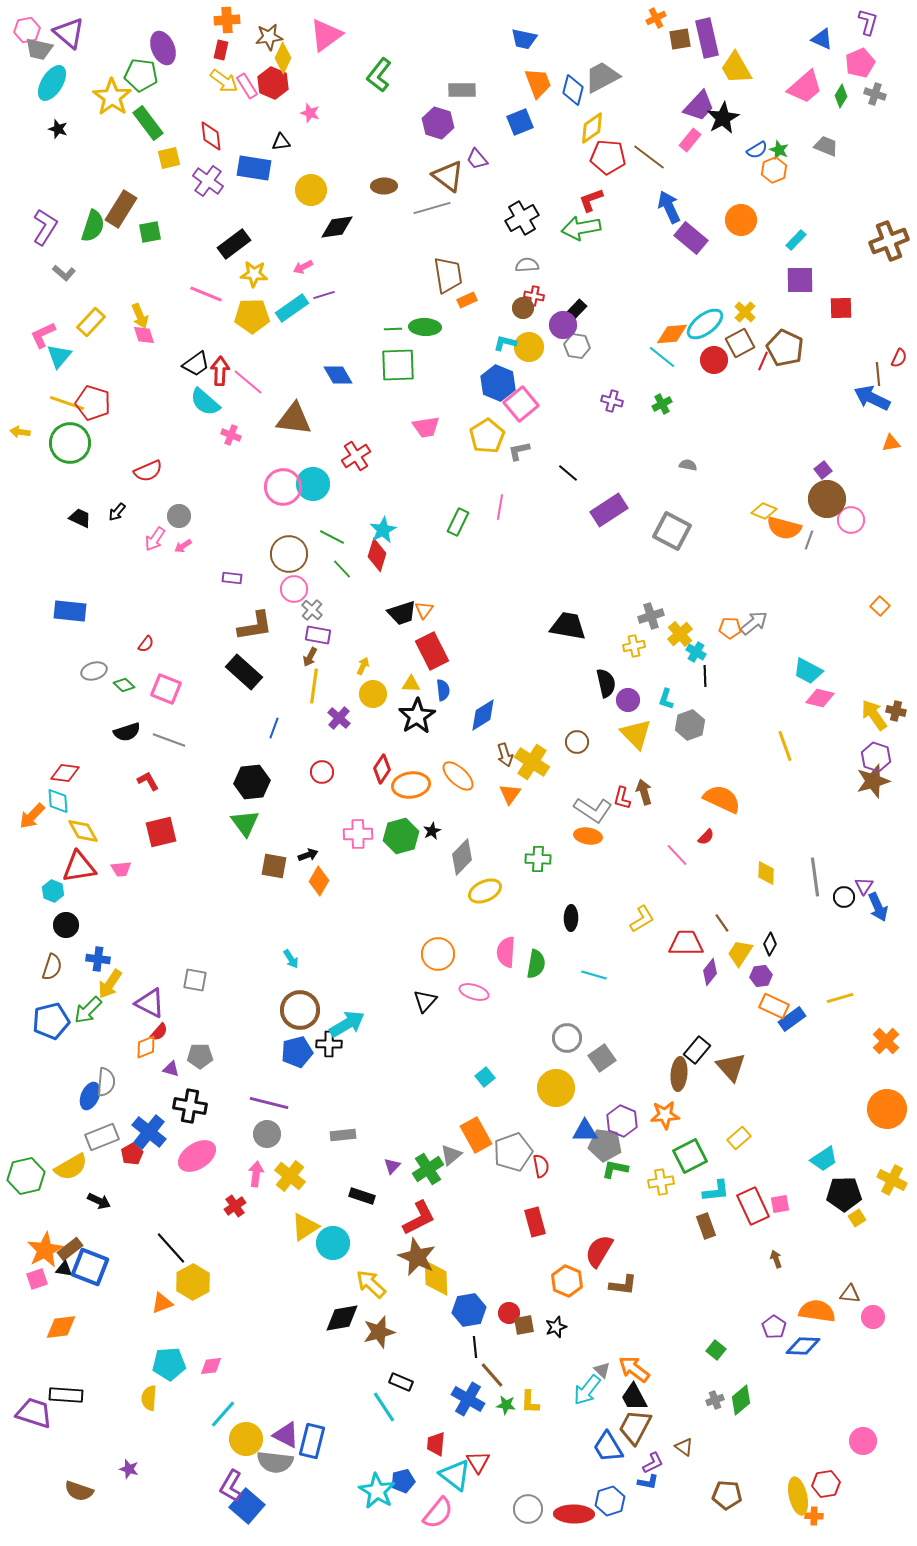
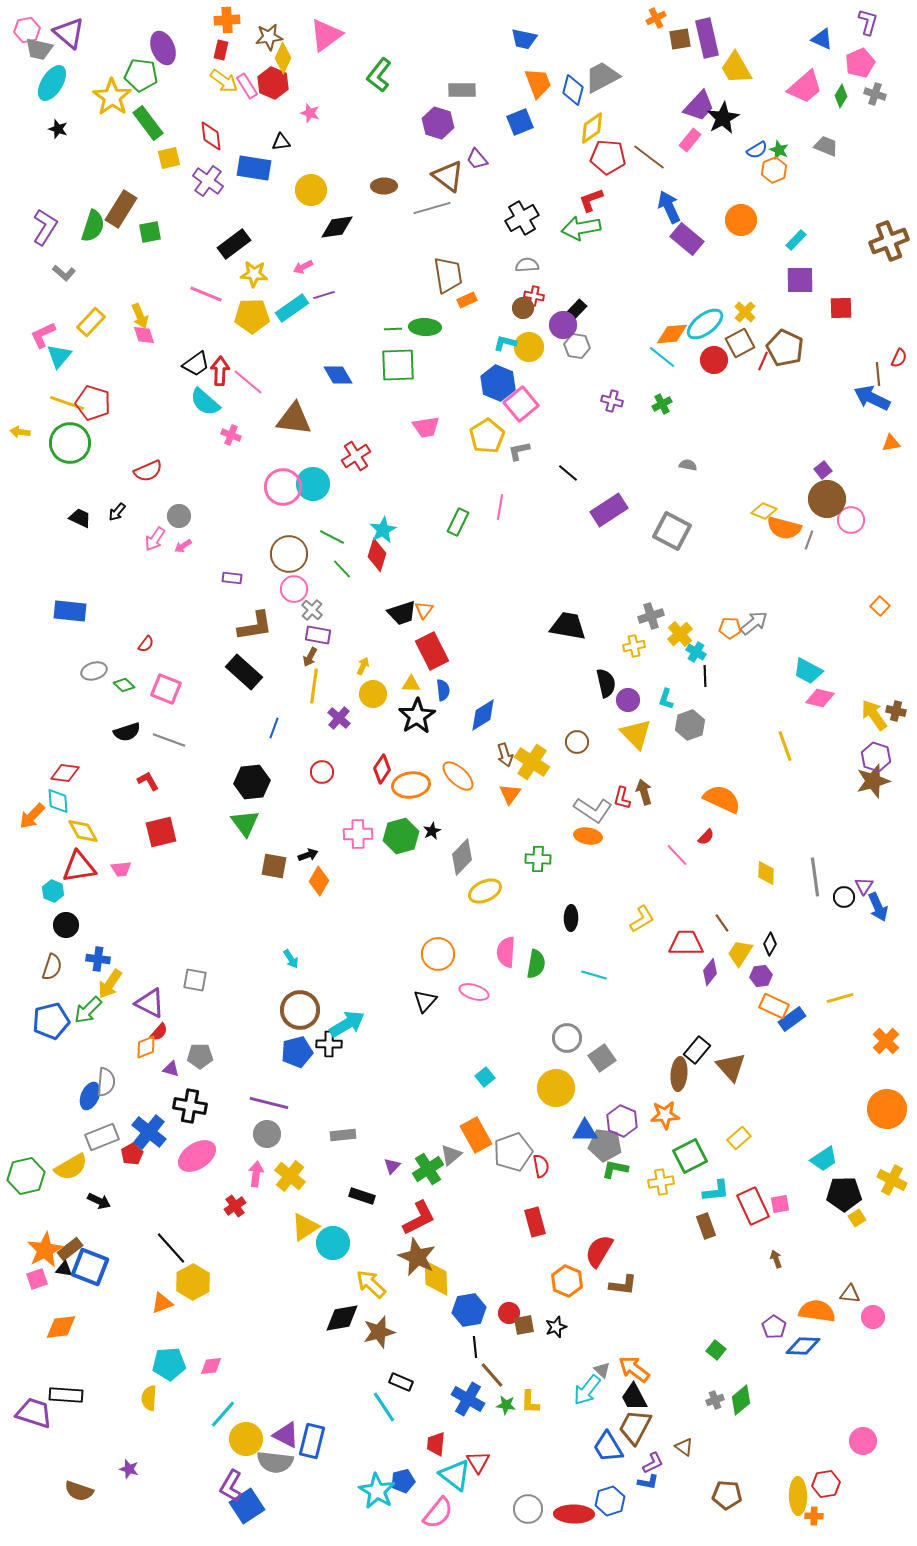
purple rectangle at (691, 238): moved 4 px left, 1 px down
yellow ellipse at (798, 1496): rotated 12 degrees clockwise
blue square at (247, 1506): rotated 16 degrees clockwise
